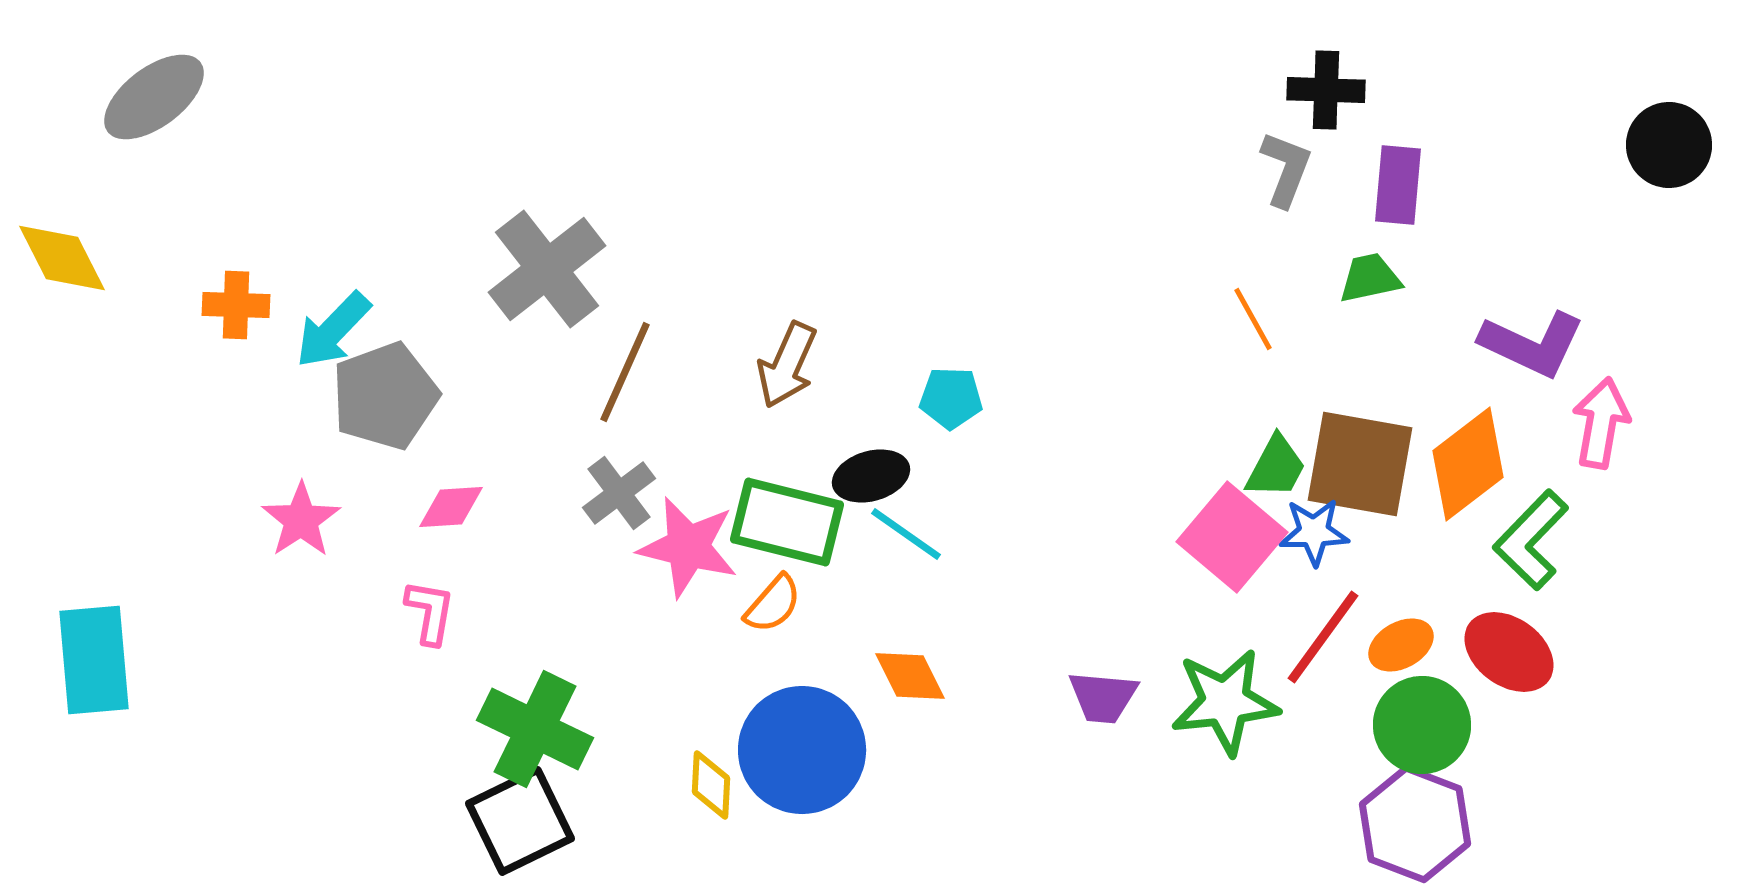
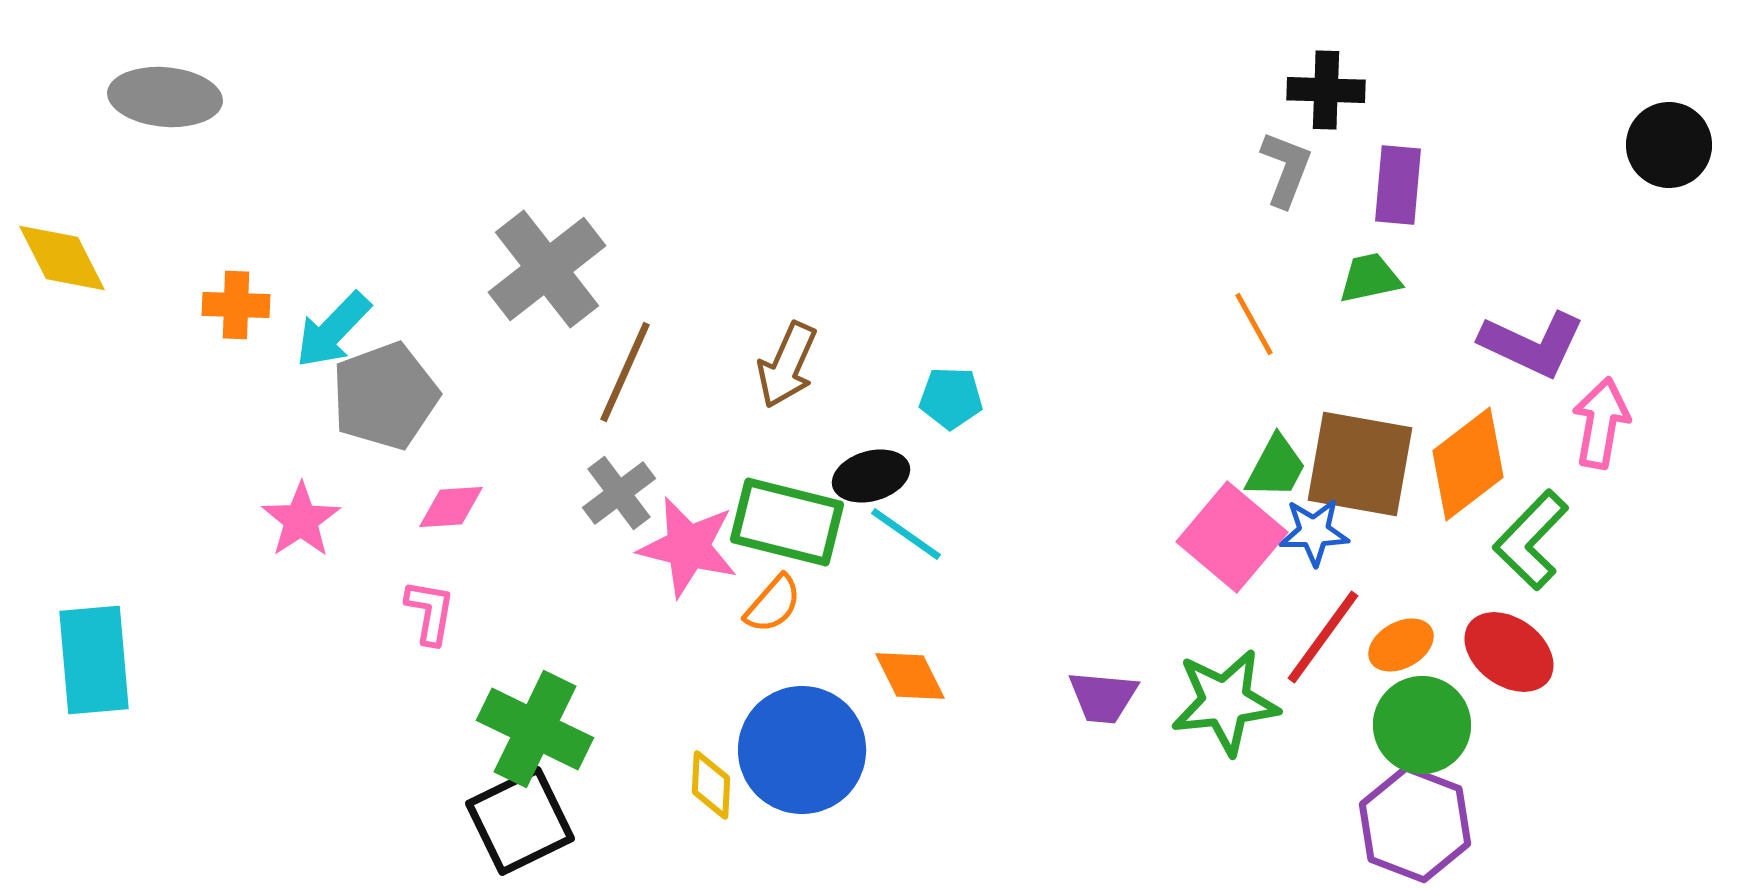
gray ellipse at (154, 97): moved 11 px right; rotated 42 degrees clockwise
orange line at (1253, 319): moved 1 px right, 5 px down
